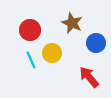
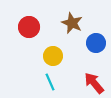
red circle: moved 1 px left, 3 px up
yellow circle: moved 1 px right, 3 px down
cyan line: moved 19 px right, 22 px down
red arrow: moved 5 px right, 6 px down
